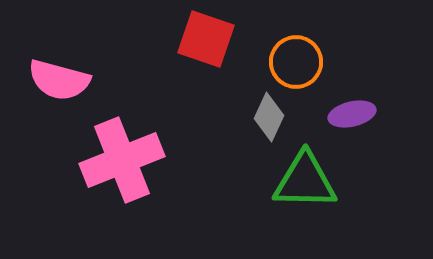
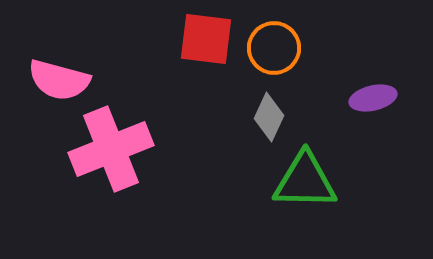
red square: rotated 12 degrees counterclockwise
orange circle: moved 22 px left, 14 px up
purple ellipse: moved 21 px right, 16 px up
pink cross: moved 11 px left, 11 px up
